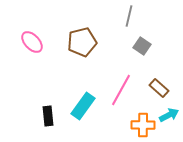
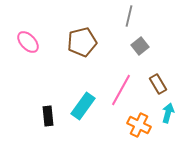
pink ellipse: moved 4 px left
gray square: moved 2 px left; rotated 18 degrees clockwise
brown rectangle: moved 1 px left, 4 px up; rotated 18 degrees clockwise
cyan arrow: moved 1 px left, 2 px up; rotated 48 degrees counterclockwise
orange cross: moved 4 px left; rotated 25 degrees clockwise
